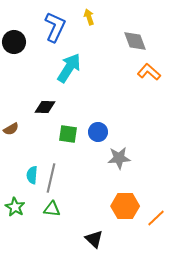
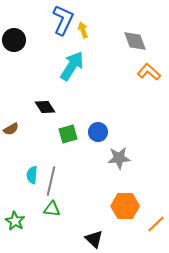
yellow arrow: moved 6 px left, 13 px down
blue L-shape: moved 8 px right, 7 px up
black circle: moved 2 px up
cyan arrow: moved 3 px right, 2 px up
black diamond: rotated 55 degrees clockwise
green square: rotated 24 degrees counterclockwise
gray line: moved 3 px down
green star: moved 14 px down
orange line: moved 6 px down
